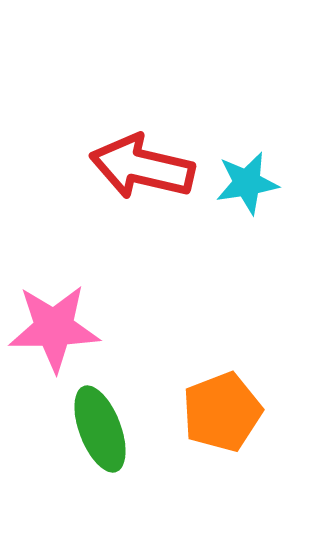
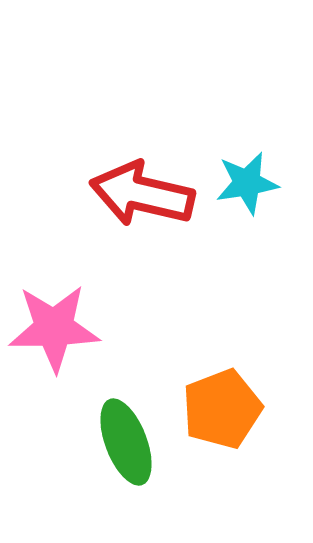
red arrow: moved 27 px down
orange pentagon: moved 3 px up
green ellipse: moved 26 px right, 13 px down
